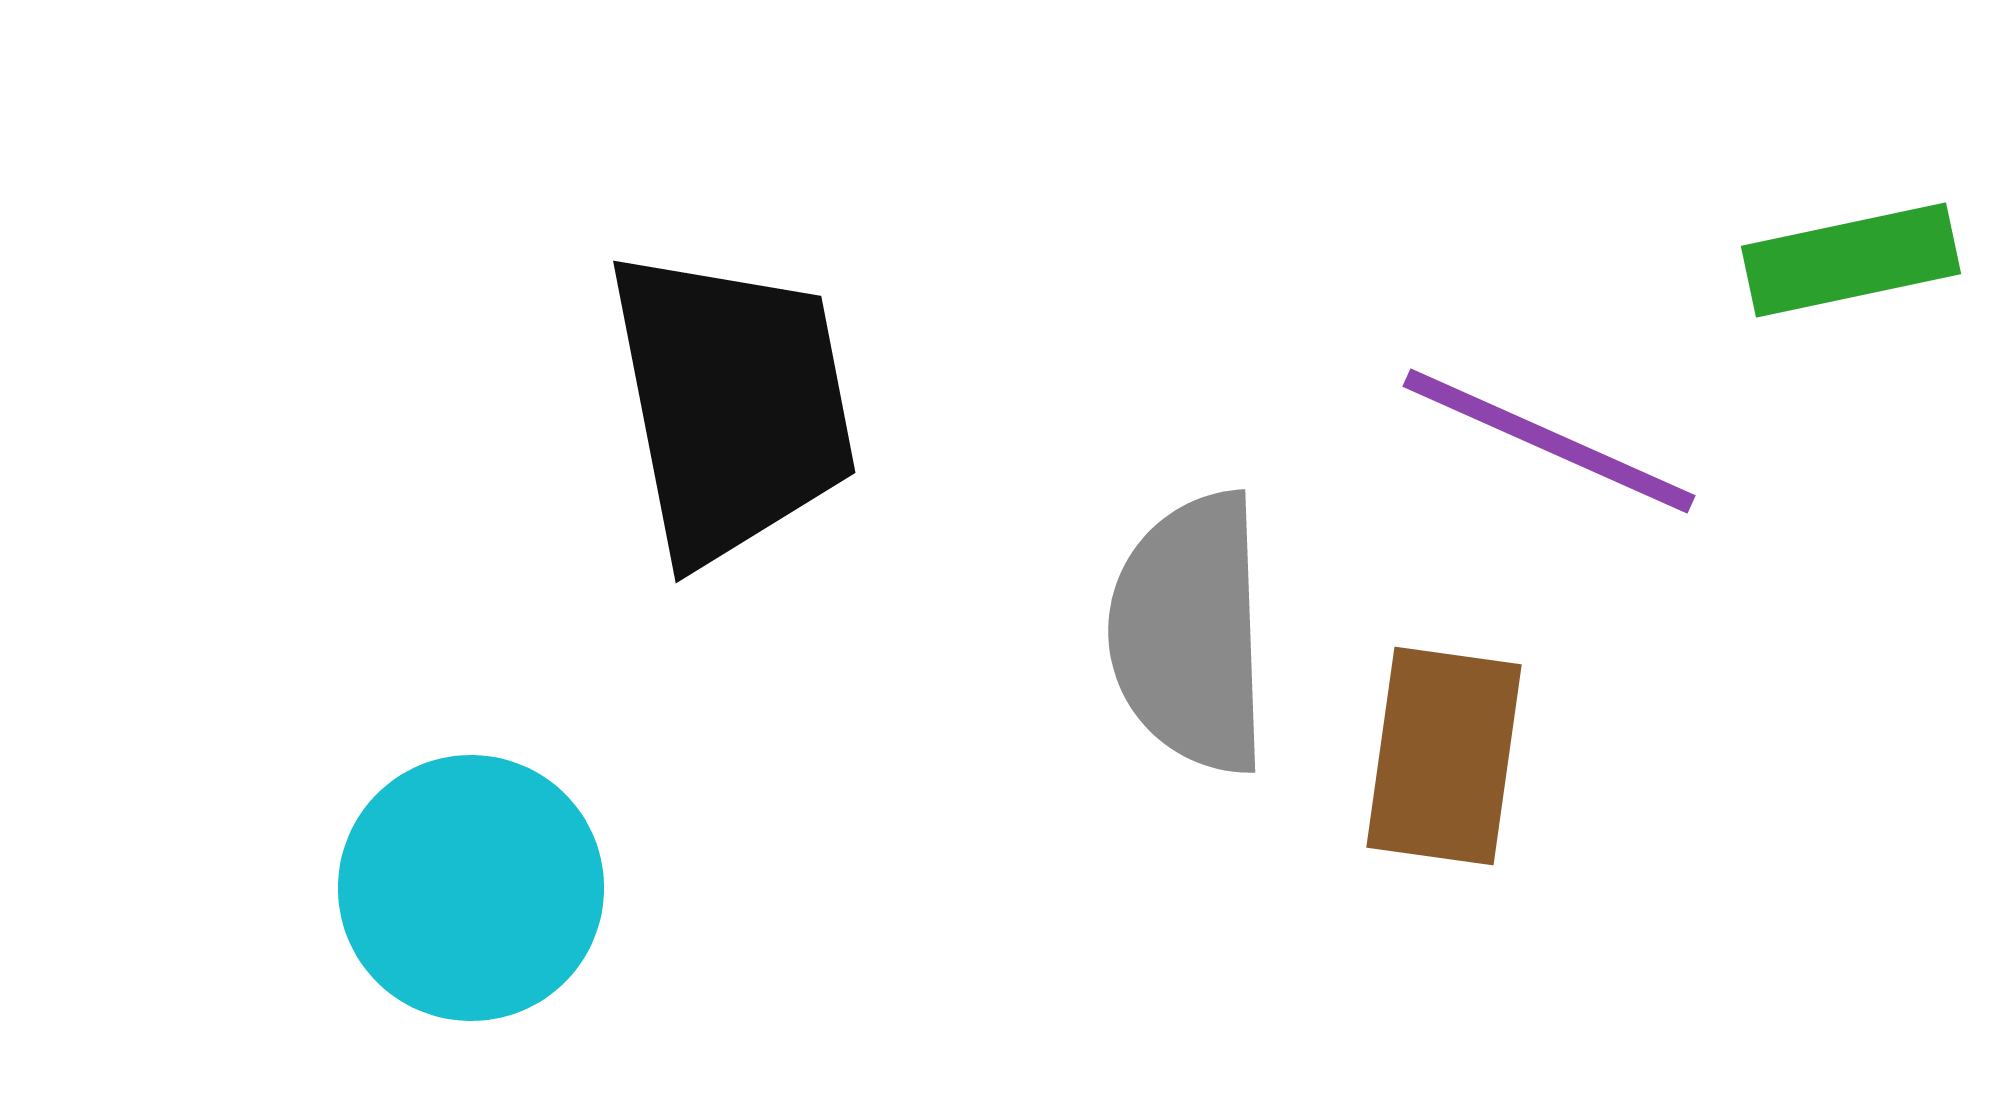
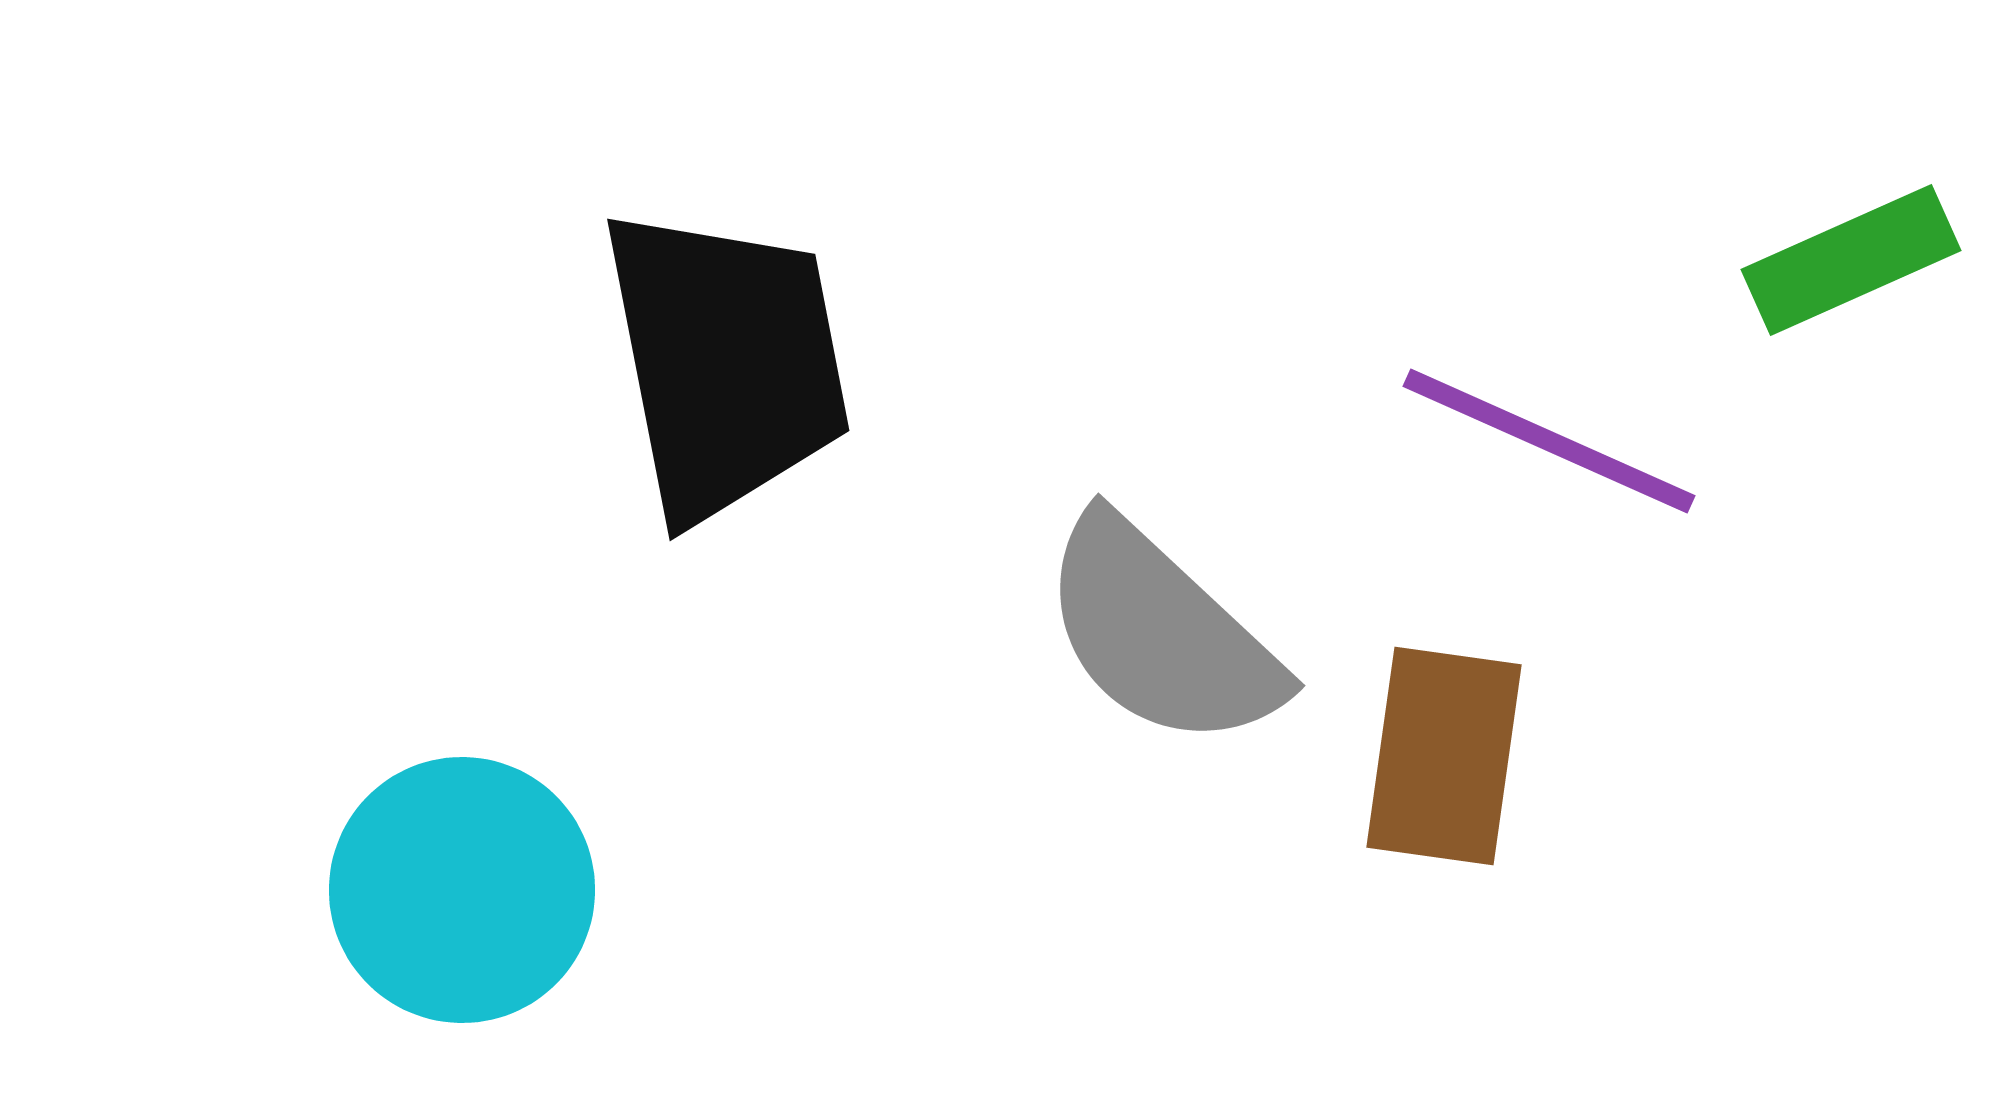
green rectangle: rotated 12 degrees counterclockwise
black trapezoid: moved 6 px left, 42 px up
gray semicircle: moved 29 px left; rotated 45 degrees counterclockwise
cyan circle: moved 9 px left, 2 px down
